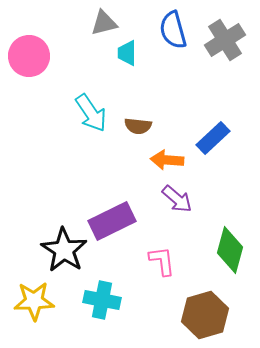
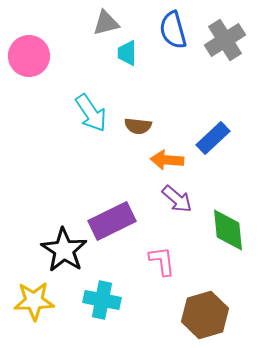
gray triangle: moved 2 px right
green diamond: moved 2 px left, 20 px up; rotated 21 degrees counterclockwise
